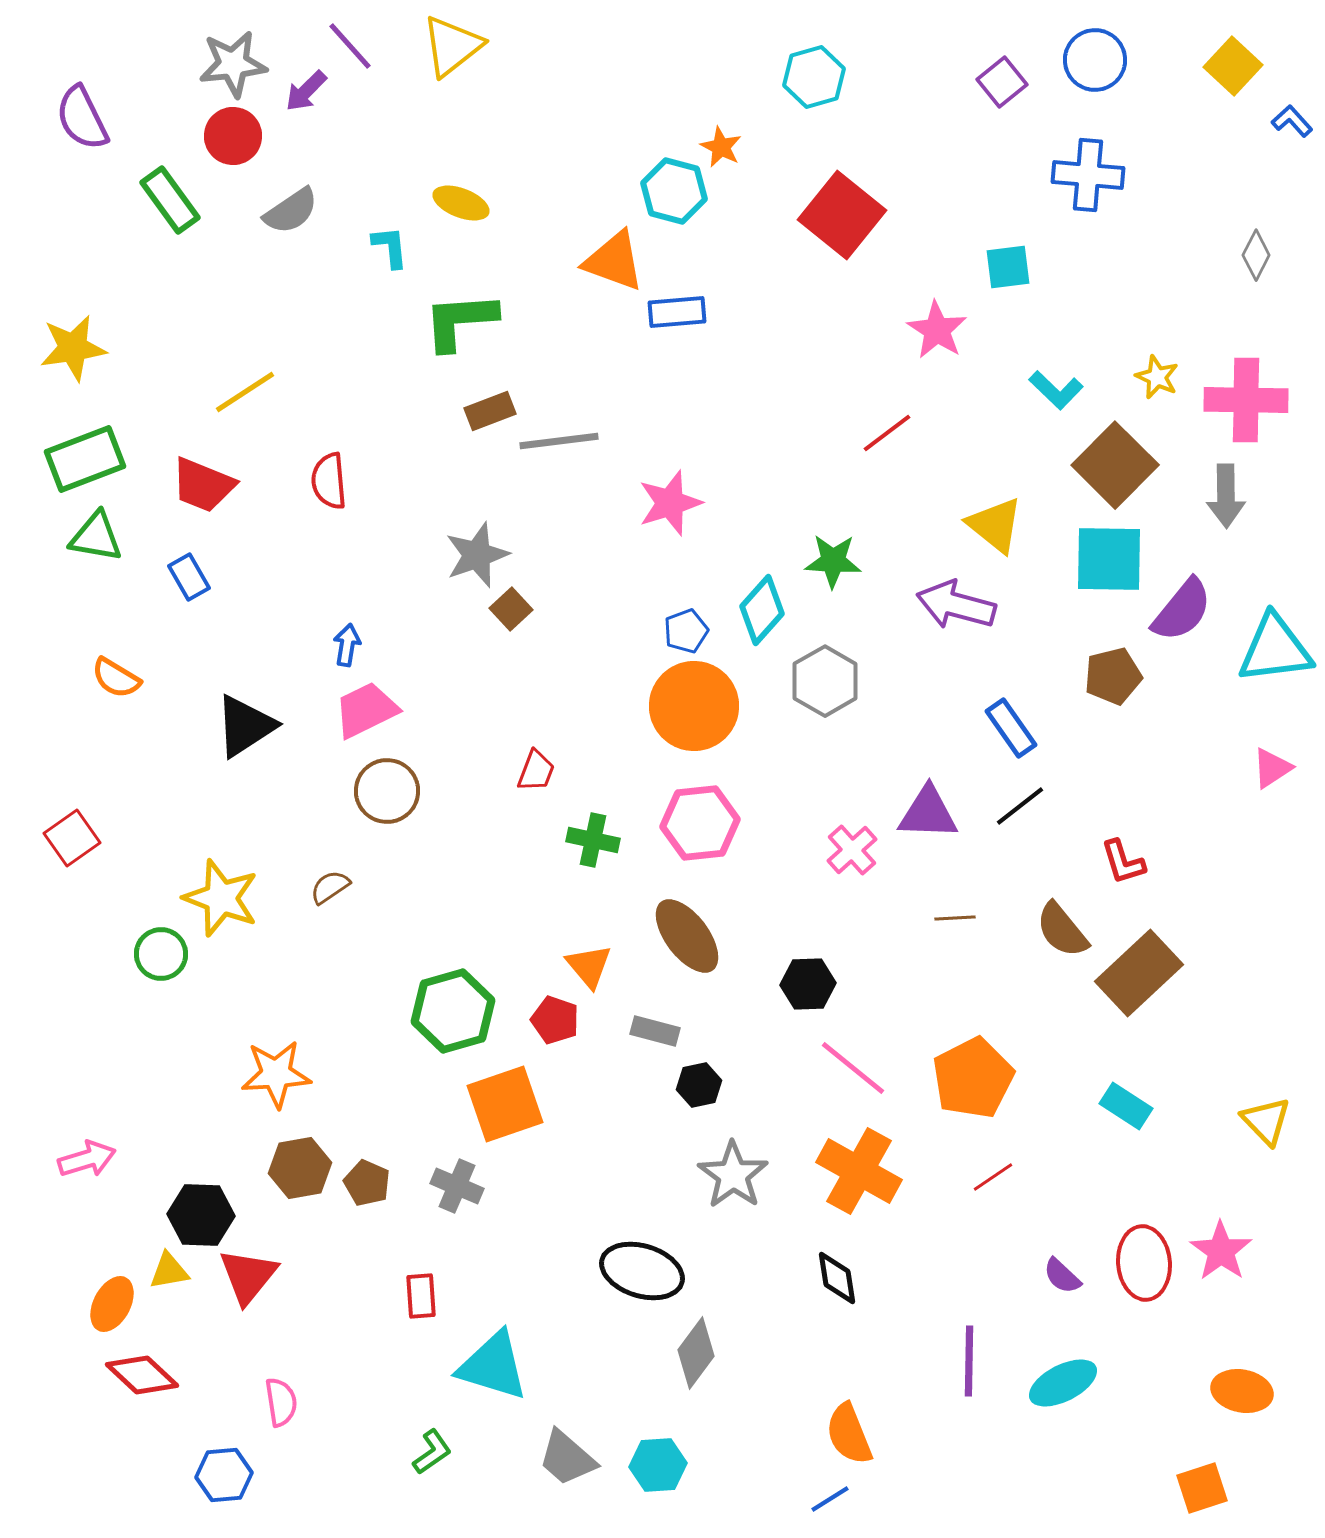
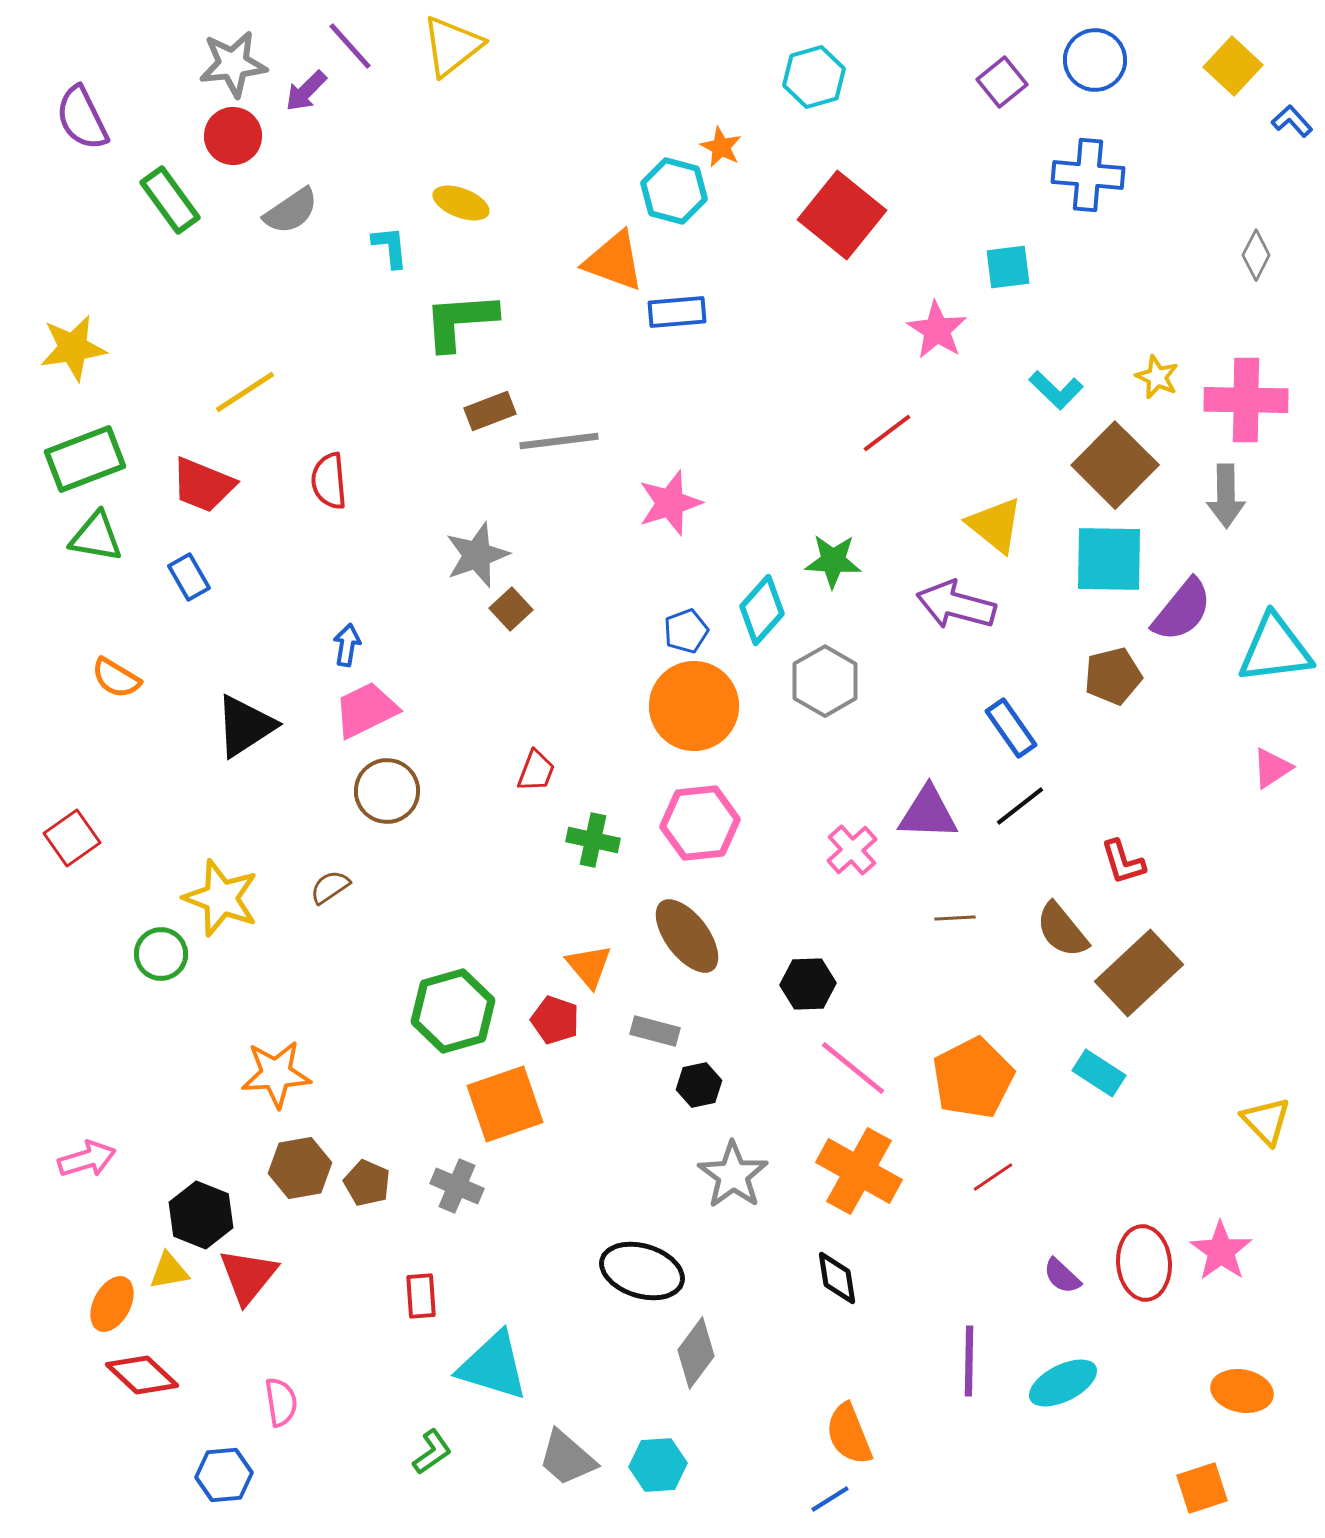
cyan rectangle at (1126, 1106): moved 27 px left, 33 px up
black hexagon at (201, 1215): rotated 20 degrees clockwise
